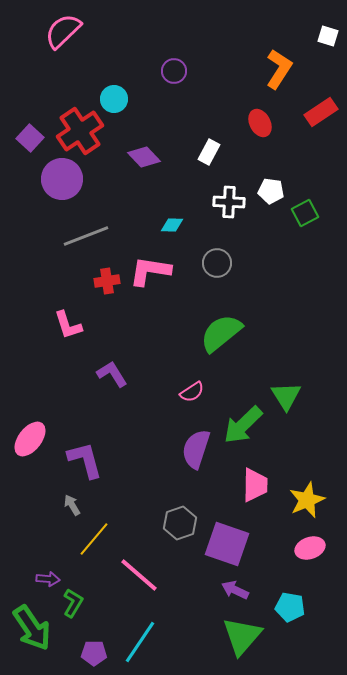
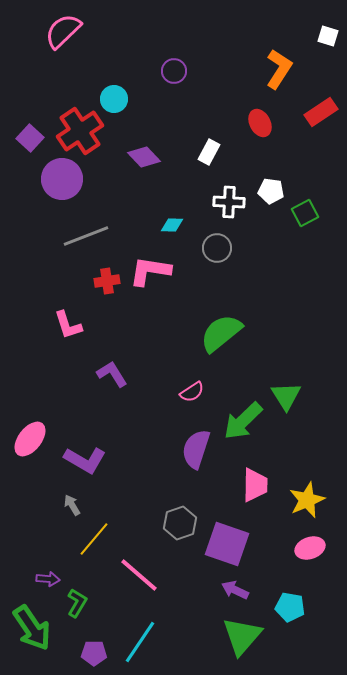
gray circle at (217, 263): moved 15 px up
green arrow at (243, 425): moved 4 px up
purple L-shape at (85, 460): rotated 135 degrees clockwise
green L-shape at (73, 603): moved 4 px right
